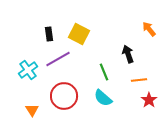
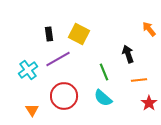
red star: moved 3 px down
